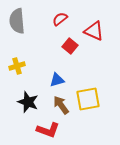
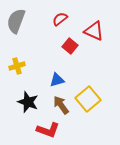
gray semicircle: moved 1 px left; rotated 25 degrees clockwise
yellow square: rotated 30 degrees counterclockwise
